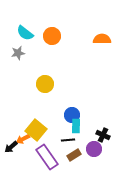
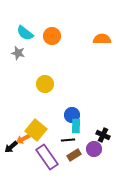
gray star: rotated 24 degrees clockwise
